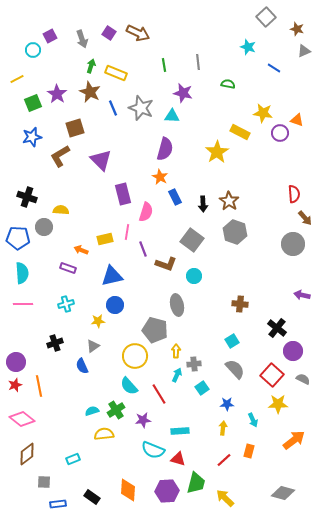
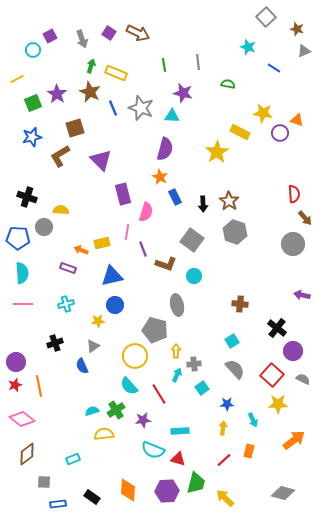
yellow rectangle at (105, 239): moved 3 px left, 4 px down
